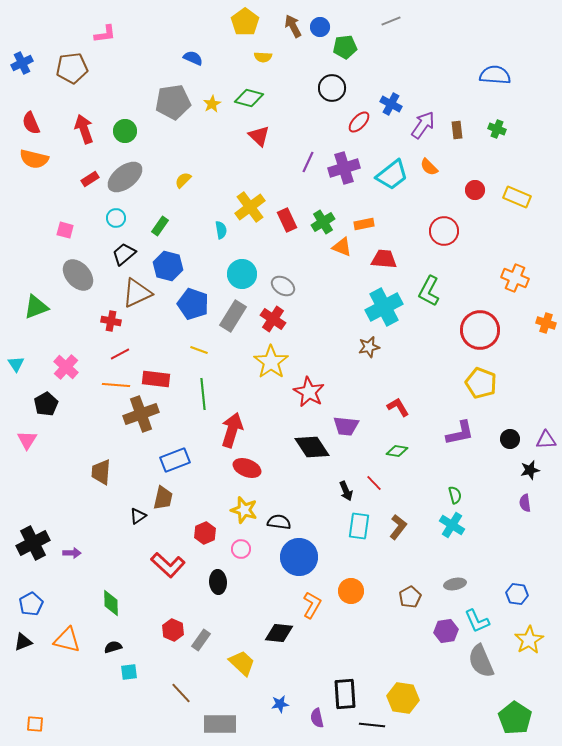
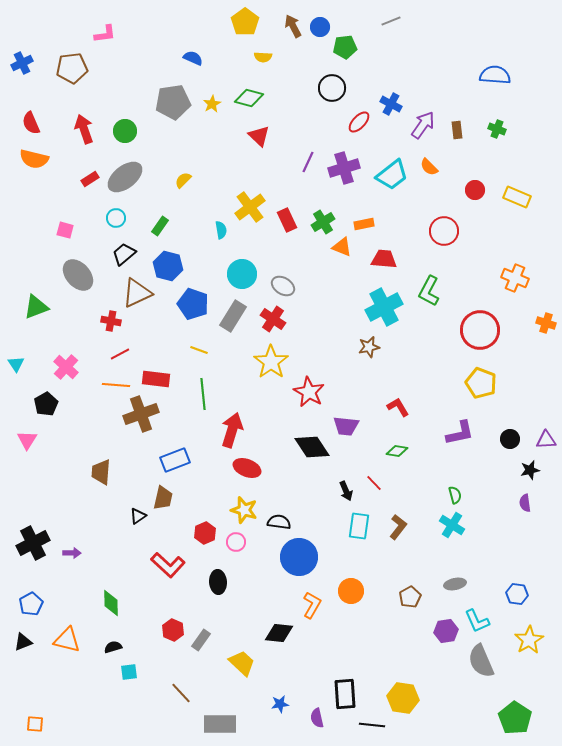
pink circle at (241, 549): moved 5 px left, 7 px up
